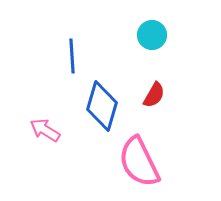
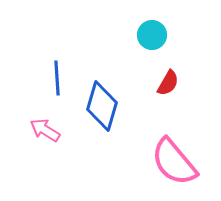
blue line: moved 15 px left, 22 px down
red semicircle: moved 14 px right, 12 px up
pink semicircle: moved 35 px right; rotated 14 degrees counterclockwise
